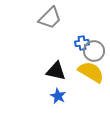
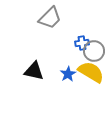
black triangle: moved 22 px left
blue star: moved 10 px right, 22 px up; rotated 14 degrees clockwise
